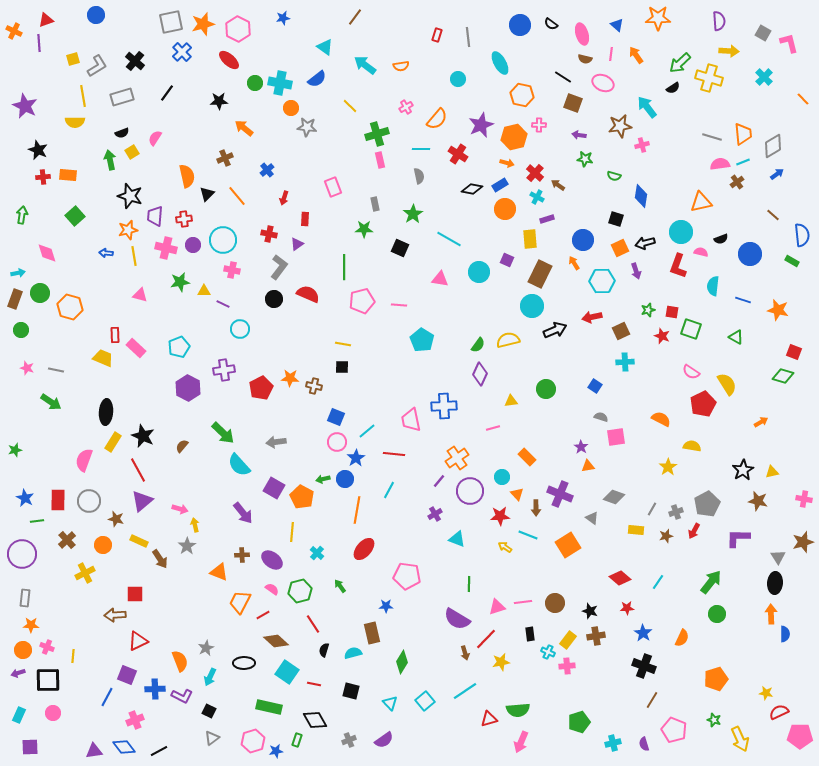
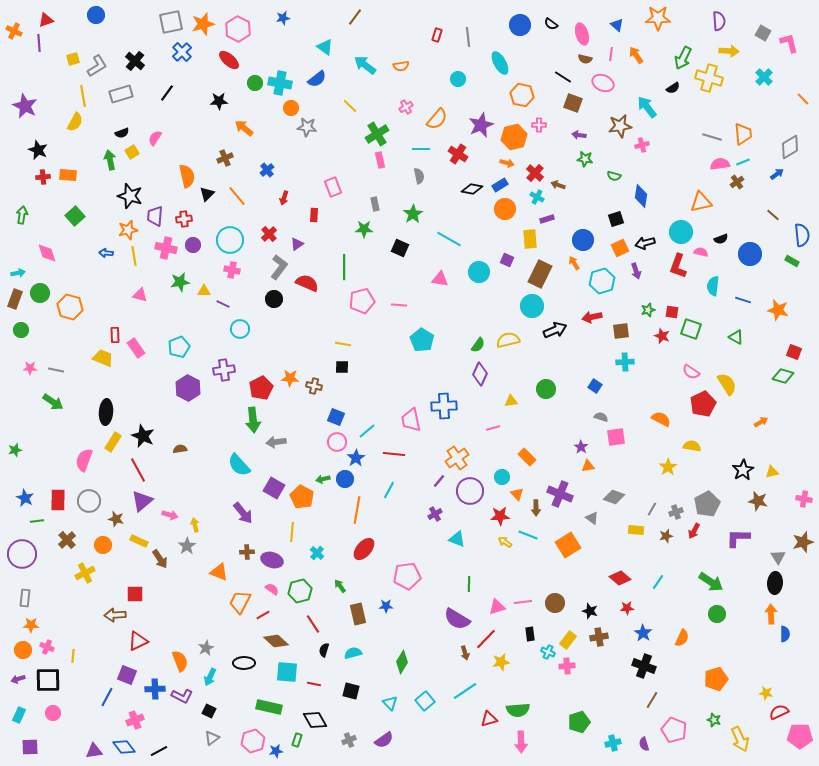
green arrow at (680, 63): moved 3 px right, 5 px up; rotated 20 degrees counterclockwise
gray rectangle at (122, 97): moved 1 px left, 3 px up
yellow semicircle at (75, 122): rotated 60 degrees counterclockwise
green cross at (377, 134): rotated 15 degrees counterclockwise
gray diamond at (773, 146): moved 17 px right, 1 px down
brown arrow at (558, 185): rotated 16 degrees counterclockwise
red rectangle at (305, 219): moved 9 px right, 4 px up
black square at (616, 219): rotated 35 degrees counterclockwise
red cross at (269, 234): rotated 35 degrees clockwise
cyan circle at (223, 240): moved 7 px right
cyan hexagon at (602, 281): rotated 15 degrees counterclockwise
red semicircle at (308, 294): moved 1 px left, 11 px up
brown square at (621, 331): rotated 18 degrees clockwise
pink rectangle at (136, 348): rotated 12 degrees clockwise
pink star at (27, 368): moved 3 px right; rotated 16 degrees counterclockwise
green arrow at (51, 402): moved 2 px right
green arrow at (223, 433): moved 30 px right, 13 px up; rotated 40 degrees clockwise
brown semicircle at (182, 446): moved 2 px left, 3 px down; rotated 40 degrees clockwise
pink arrow at (180, 509): moved 10 px left, 6 px down
yellow arrow at (505, 547): moved 5 px up
brown cross at (242, 555): moved 5 px right, 3 px up
purple ellipse at (272, 560): rotated 20 degrees counterclockwise
pink pentagon at (407, 576): rotated 16 degrees counterclockwise
green arrow at (711, 582): rotated 85 degrees clockwise
brown rectangle at (372, 633): moved 14 px left, 19 px up
brown cross at (596, 636): moved 3 px right, 1 px down
cyan square at (287, 672): rotated 30 degrees counterclockwise
purple arrow at (18, 673): moved 6 px down
pink arrow at (521, 742): rotated 25 degrees counterclockwise
